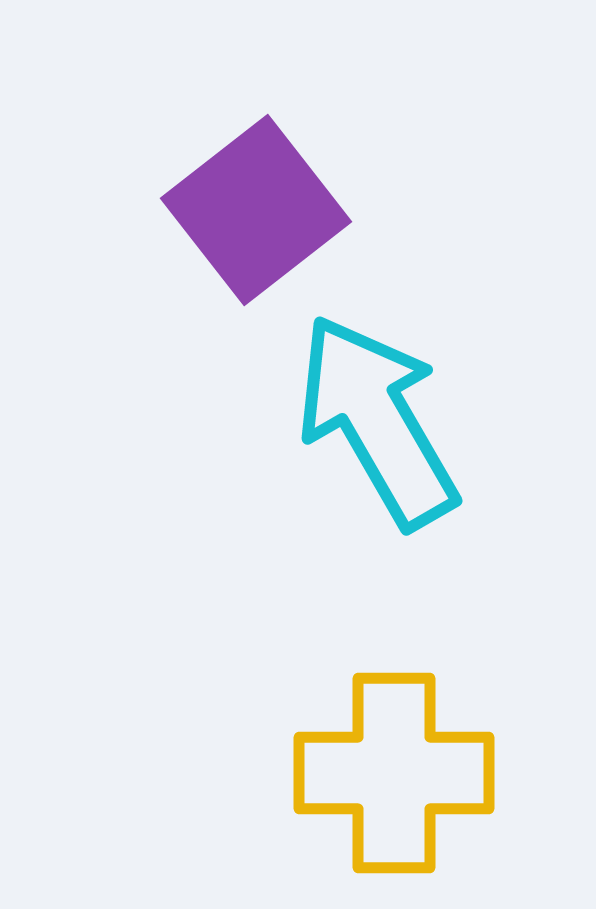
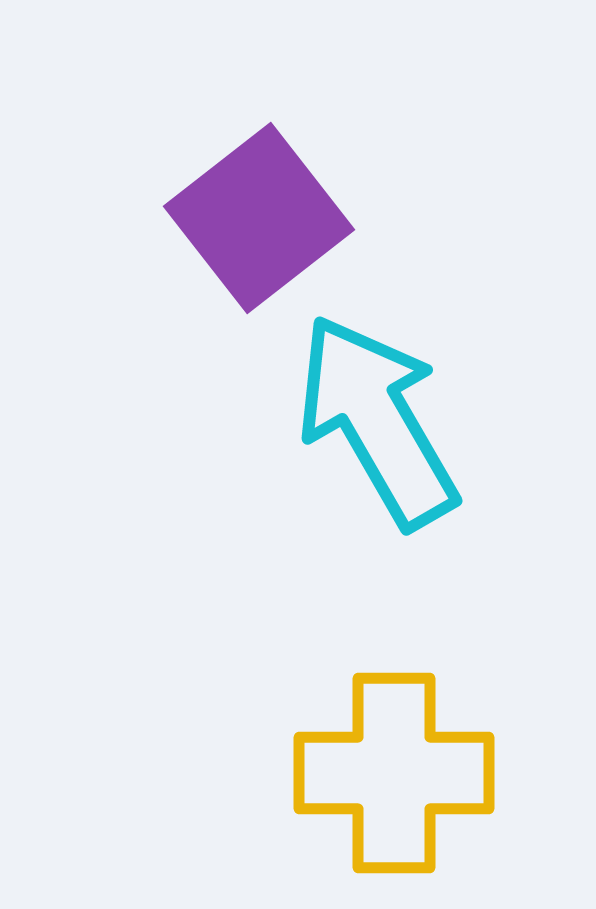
purple square: moved 3 px right, 8 px down
